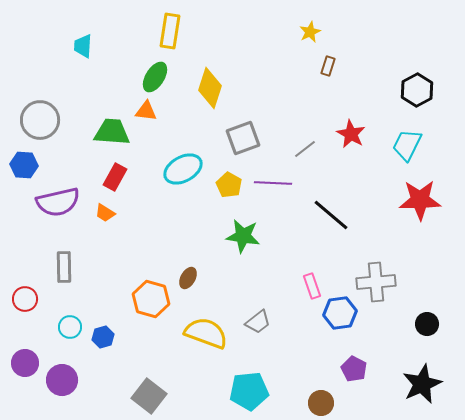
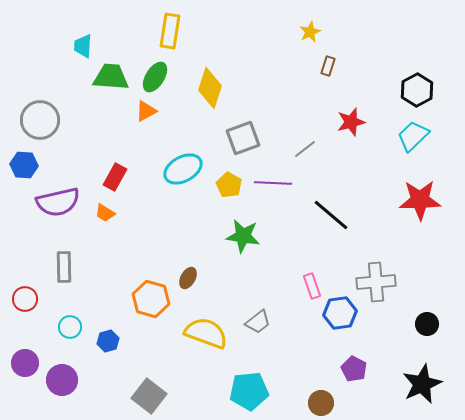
orange triangle at (146, 111): rotated 35 degrees counterclockwise
green trapezoid at (112, 132): moved 1 px left, 55 px up
red star at (351, 134): moved 12 px up; rotated 28 degrees clockwise
cyan trapezoid at (407, 145): moved 6 px right, 9 px up; rotated 20 degrees clockwise
blue hexagon at (103, 337): moved 5 px right, 4 px down
